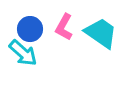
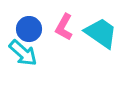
blue circle: moved 1 px left
